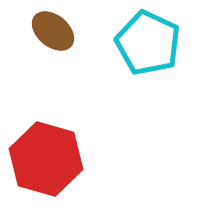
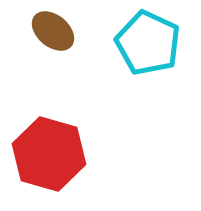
red hexagon: moved 3 px right, 5 px up
